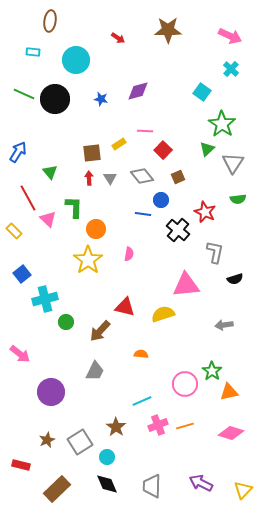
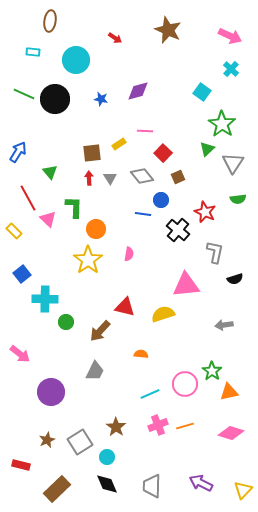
brown star at (168, 30): rotated 24 degrees clockwise
red arrow at (118, 38): moved 3 px left
red square at (163, 150): moved 3 px down
cyan cross at (45, 299): rotated 15 degrees clockwise
cyan line at (142, 401): moved 8 px right, 7 px up
